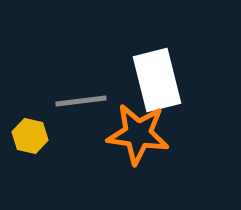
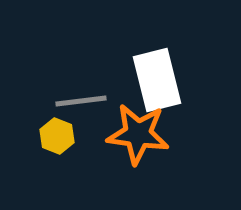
yellow hexagon: moved 27 px right; rotated 8 degrees clockwise
